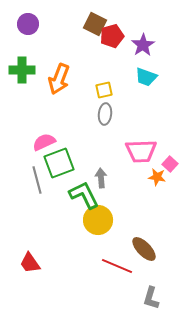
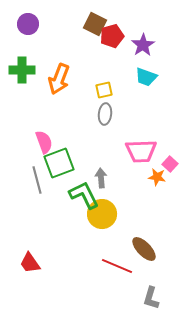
pink semicircle: rotated 95 degrees clockwise
yellow circle: moved 4 px right, 6 px up
